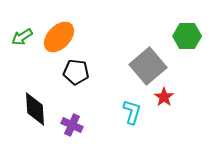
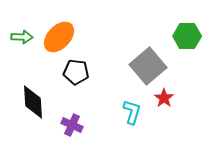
green arrow: rotated 145 degrees counterclockwise
red star: moved 1 px down
black diamond: moved 2 px left, 7 px up
